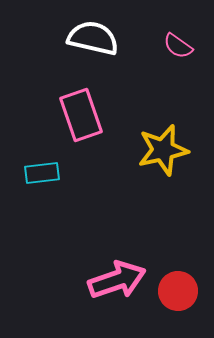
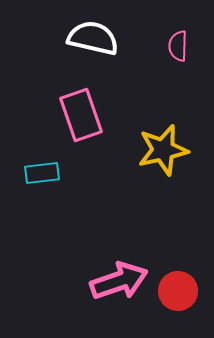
pink semicircle: rotated 56 degrees clockwise
pink arrow: moved 2 px right, 1 px down
